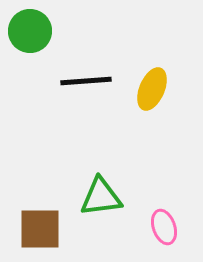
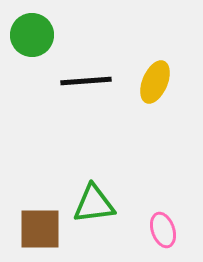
green circle: moved 2 px right, 4 px down
yellow ellipse: moved 3 px right, 7 px up
green triangle: moved 7 px left, 7 px down
pink ellipse: moved 1 px left, 3 px down
